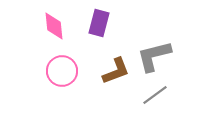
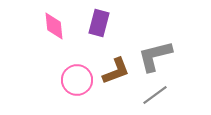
gray L-shape: moved 1 px right
pink circle: moved 15 px right, 9 px down
